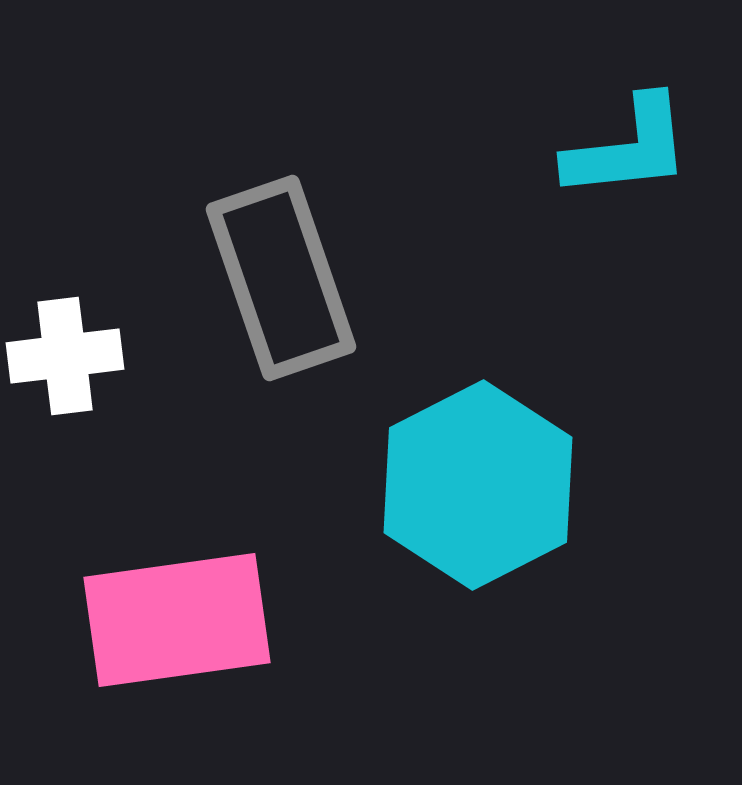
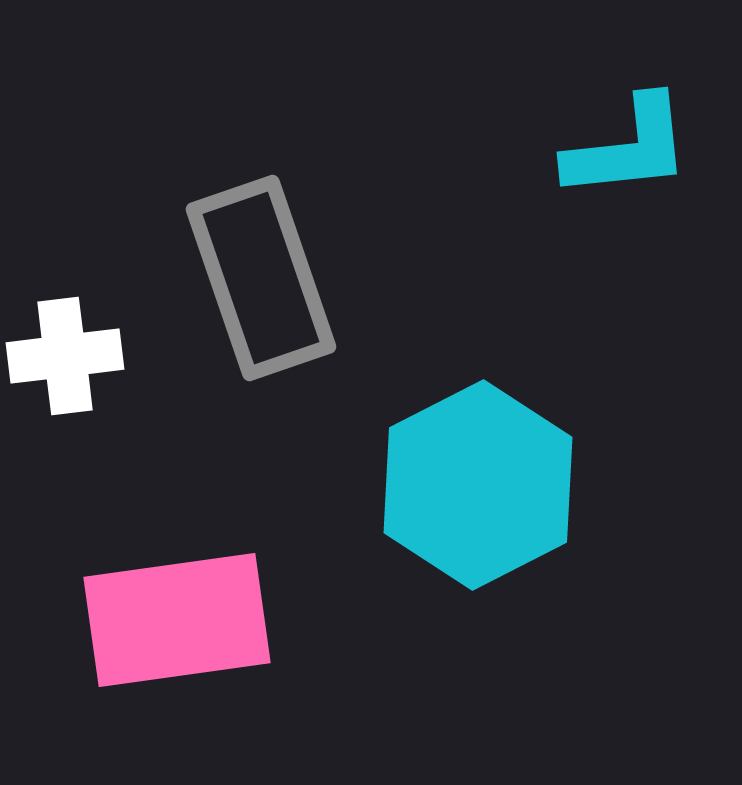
gray rectangle: moved 20 px left
